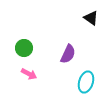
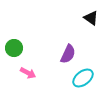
green circle: moved 10 px left
pink arrow: moved 1 px left, 1 px up
cyan ellipse: moved 3 px left, 4 px up; rotated 35 degrees clockwise
